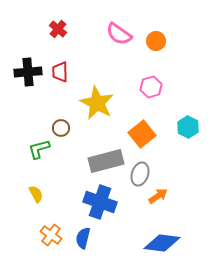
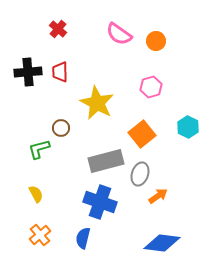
orange cross: moved 11 px left; rotated 15 degrees clockwise
